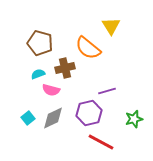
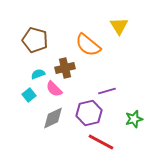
yellow triangle: moved 8 px right
brown pentagon: moved 5 px left, 3 px up
orange semicircle: moved 3 px up
pink semicircle: moved 3 px right, 1 px up; rotated 30 degrees clockwise
cyan square: moved 1 px right, 23 px up
